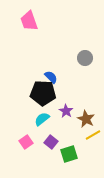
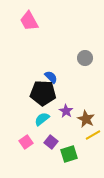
pink trapezoid: rotated 10 degrees counterclockwise
